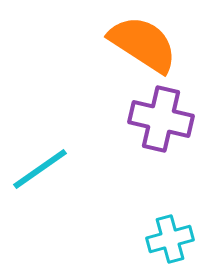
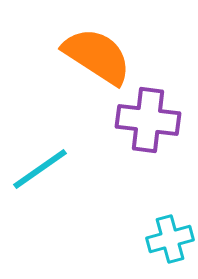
orange semicircle: moved 46 px left, 12 px down
purple cross: moved 13 px left, 1 px down; rotated 6 degrees counterclockwise
